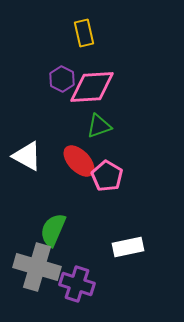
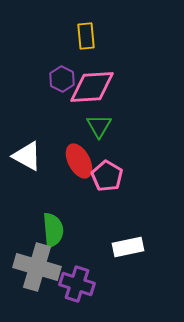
yellow rectangle: moved 2 px right, 3 px down; rotated 8 degrees clockwise
green triangle: rotated 40 degrees counterclockwise
red ellipse: rotated 16 degrees clockwise
green semicircle: rotated 152 degrees clockwise
